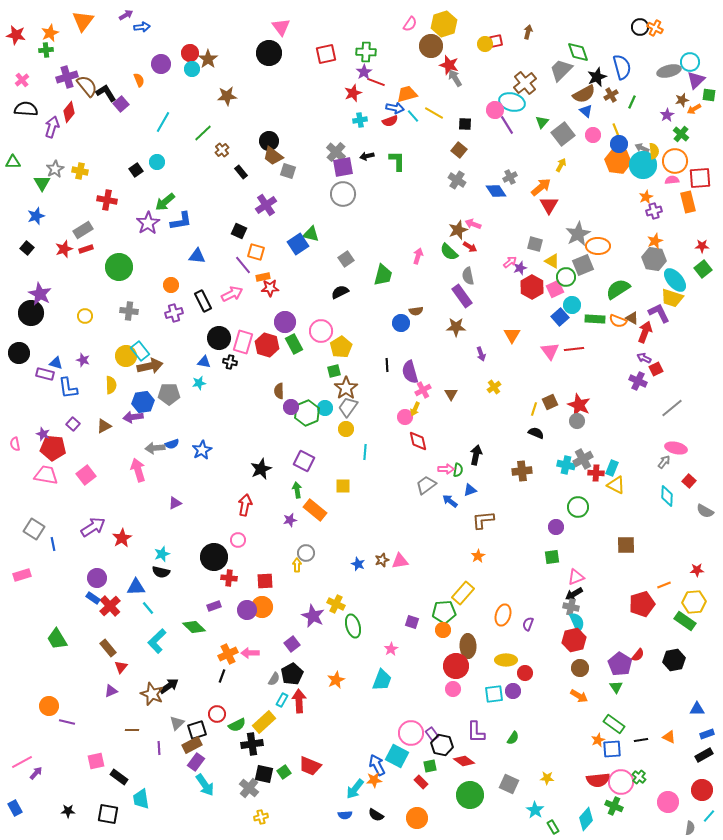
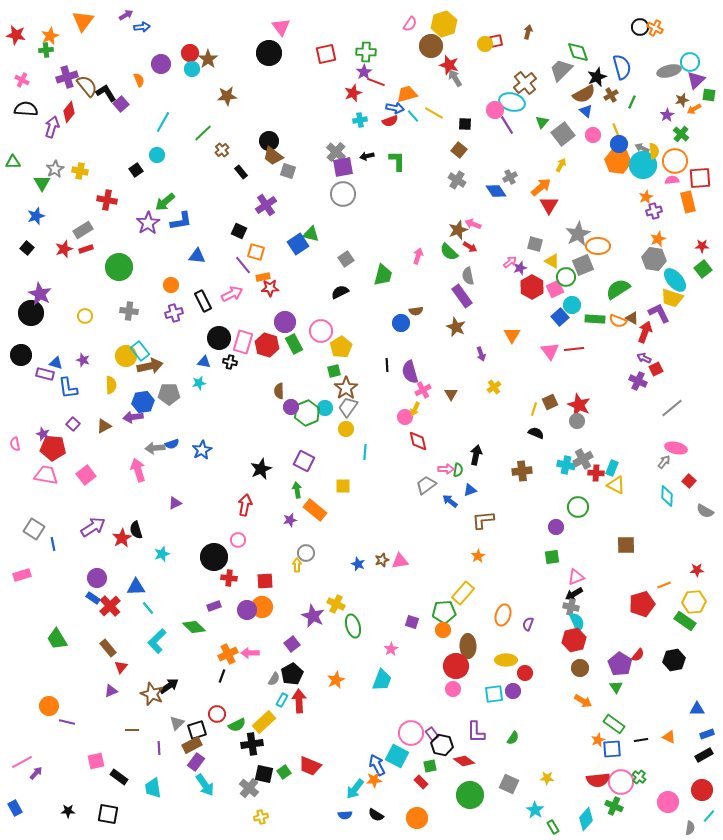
orange star at (50, 33): moved 3 px down
pink cross at (22, 80): rotated 24 degrees counterclockwise
cyan circle at (157, 162): moved 7 px up
orange star at (655, 241): moved 3 px right, 2 px up
brown star at (456, 327): rotated 24 degrees clockwise
black circle at (19, 353): moved 2 px right, 2 px down
black semicircle at (161, 572): moved 25 px left, 42 px up; rotated 60 degrees clockwise
orange arrow at (579, 696): moved 4 px right, 5 px down
cyan trapezoid at (141, 799): moved 12 px right, 11 px up
